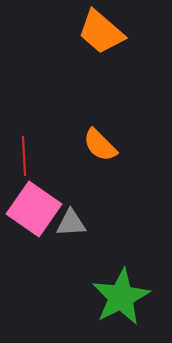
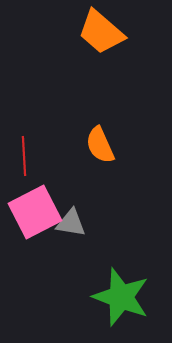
orange semicircle: rotated 21 degrees clockwise
pink square: moved 1 px right, 3 px down; rotated 28 degrees clockwise
gray triangle: rotated 12 degrees clockwise
green star: rotated 24 degrees counterclockwise
